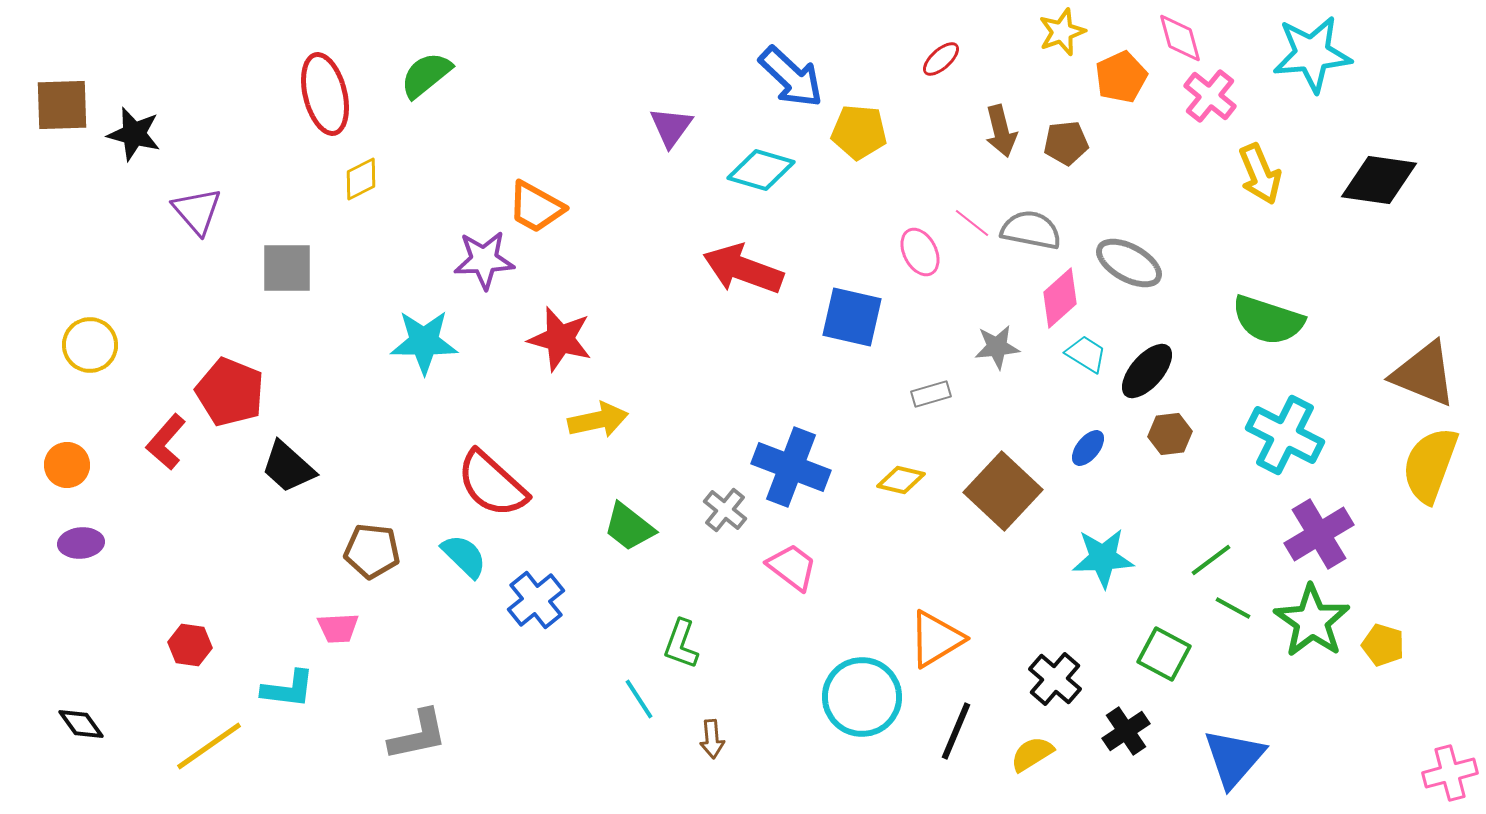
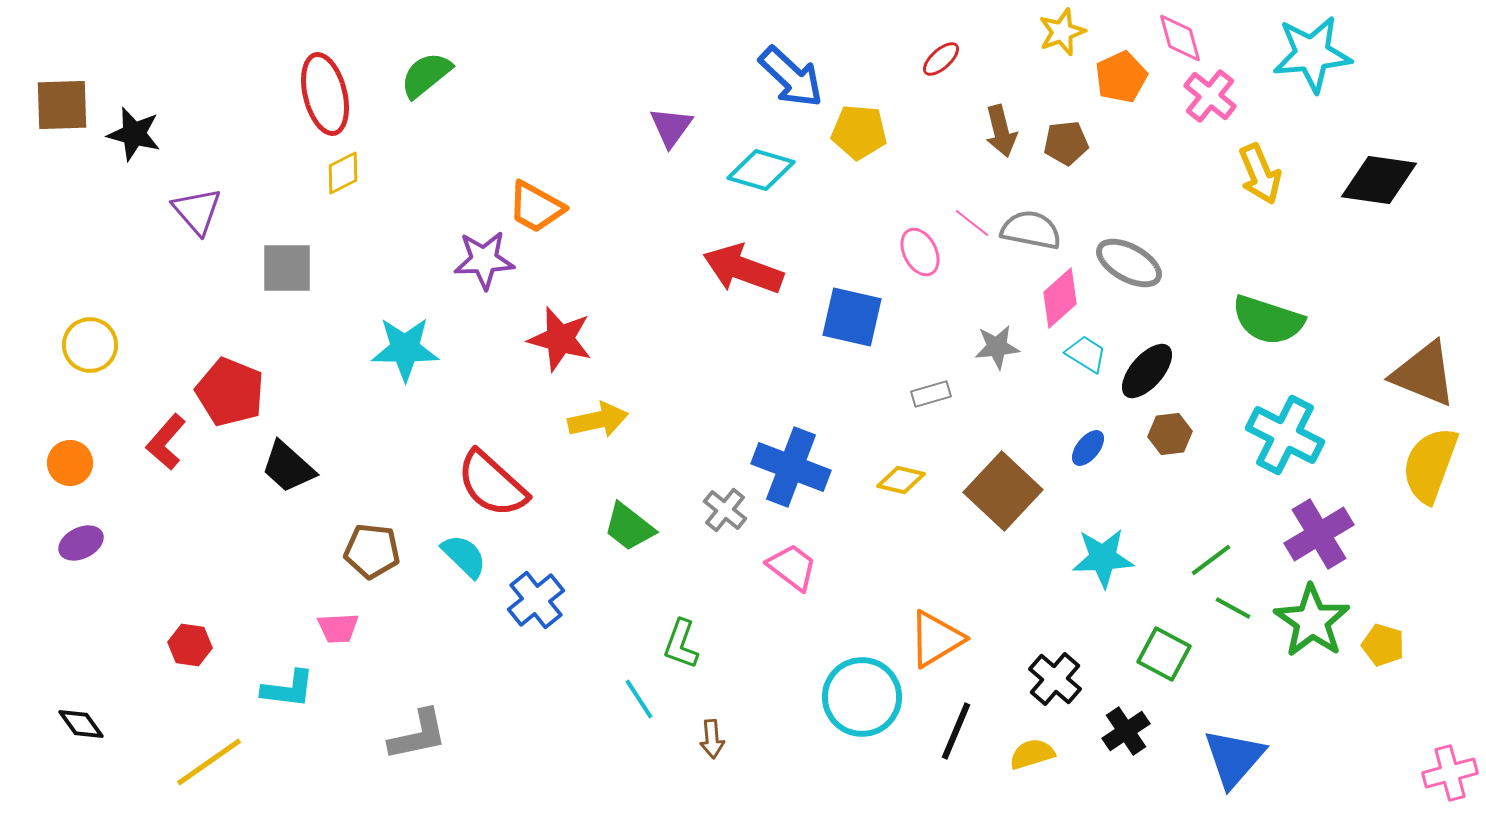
yellow diamond at (361, 179): moved 18 px left, 6 px up
cyan star at (424, 342): moved 19 px left, 7 px down
orange circle at (67, 465): moved 3 px right, 2 px up
purple ellipse at (81, 543): rotated 21 degrees counterclockwise
yellow line at (209, 746): moved 16 px down
yellow semicircle at (1032, 754): rotated 15 degrees clockwise
